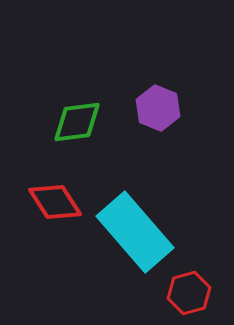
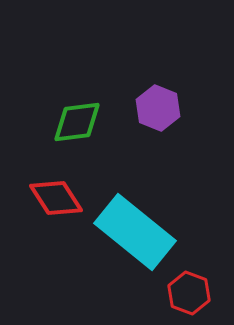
red diamond: moved 1 px right, 4 px up
cyan rectangle: rotated 10 degrees counterclockwise
red hexagon: rotated 24 degrees counterclockwise
